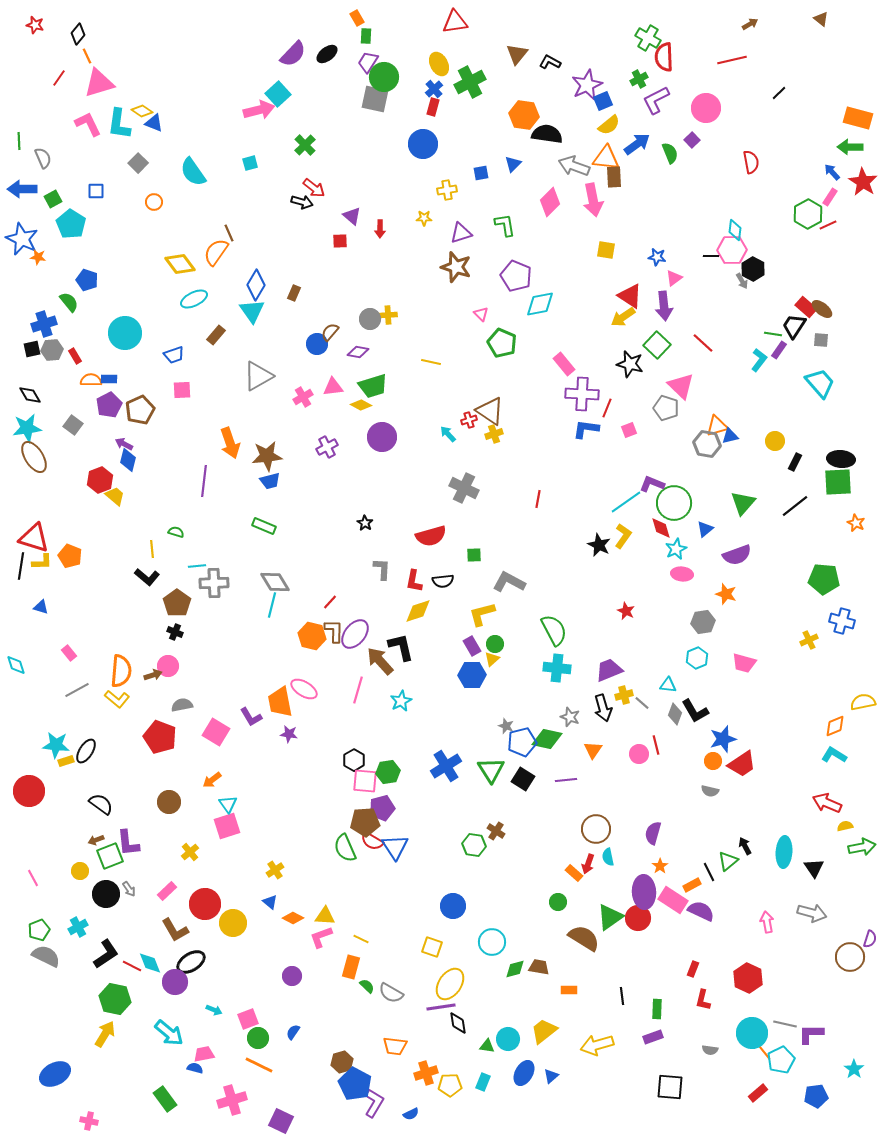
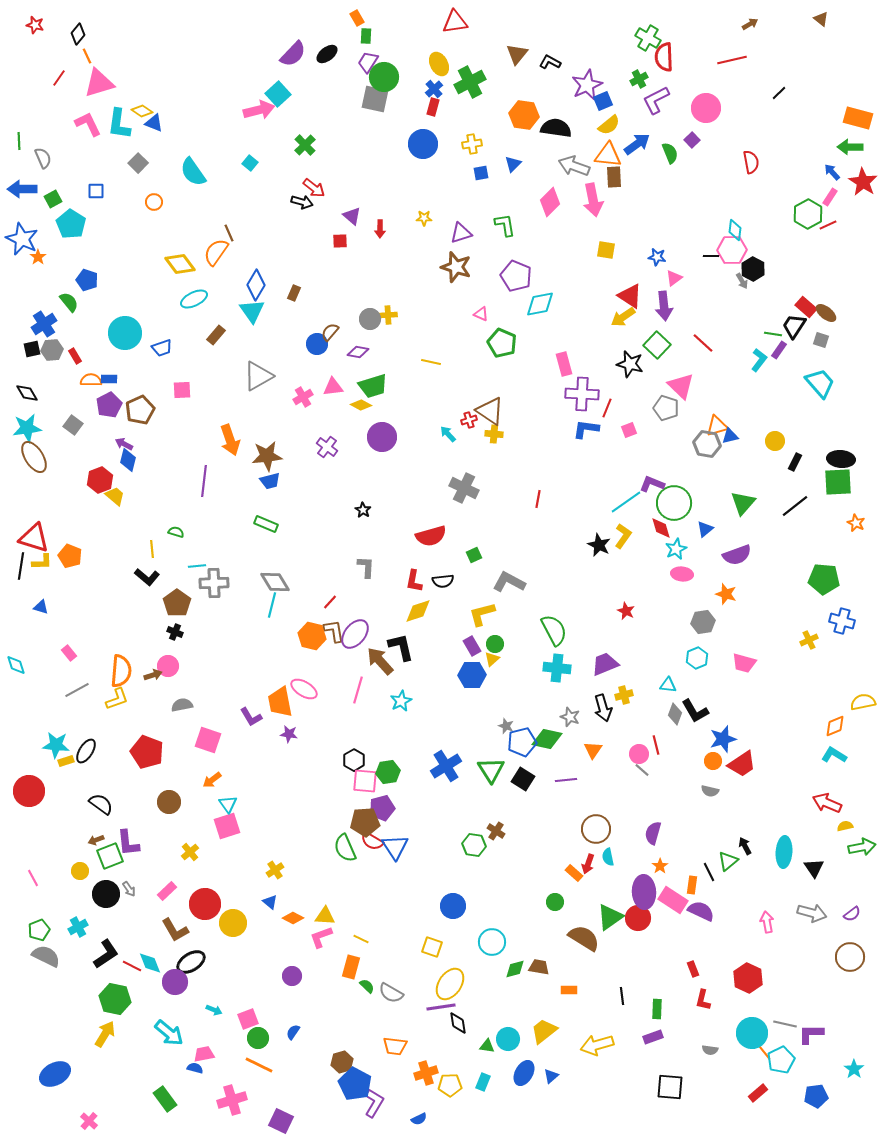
black semicircle at (547, 134): moved 9 px right, 6 px up
orange triangle at (606, 158): moved 2 px right, 3 px up
cyan square at (250, 163): rotated 35 degrees counterclockwise
yellow cross at (447, 190): moved 25 px right, 46 px up
orange star at (38, 257): rotated 28 degrees clockwise
brown ellipse at (822, 309): moved 4 px right, 4 px down
pink triangle at (481, 314): rotated 21 degrees counterclockwise
blue cross at (44, 324): rotated 15 degrees counterclockwise
gray square at (821, 340): rotated 14 degrees clockwise
blue trapezoid at (174, 355): moved 12 px left, 7 px up
pink rectangle at (564, 364): rotated 25 degrees clockwise
black diamond at (30, 395): moved 3 px left, 2 px up
yellow cross at (494, 434): rotated 24 degrees clockwise
orange arrow at (230, 443): moved 3 px up
purple cross at (327, 447): rotated 25 degrees counterclockwise
black star at (365, 523): moved 2 px left, 13 px up
green rectangle at (264, 526): moved 2 px right, 2 px up
green square at (474, 555): rotated 21 degrees counterclockwise
gray L-shape at (382, 569): moved 16 px left, 2 px up
brown L-shape at (334, 631): rotated 10 degrees counterclockwise
purple trapezoid at (609, 670): moved 4 px left, 6 px up
yellow L-shape at (117, 699): rotated 60 degrees counterclockwise
gray line at (642, 703): moved 67 px down
pink square at (216, 732): moved 8 px left, 8 px down; rotated 12 degrees counterclockwise
red pentagon at (160, 737): moved 13 px left, 15 px down
orange rectangle at (692, 885): rotated 54 degrees counterclockwise
green circle at (558, 902): moved 3 px left
purple semicircle at (870, 939): moved 18 px left, 25 px up; rotated 36 degrees clockwise
red rectangle at (693, 969): rotated 42 degrees counterclockwise
blue semicircle at (411, 1114): moved 8 px right, 5 px down
pink cross at (89, 1121): rotated 30 degrees clockwise
